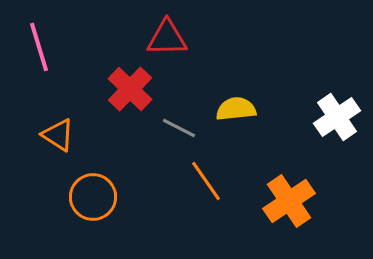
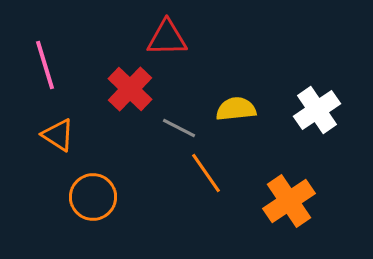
pink line: moved 6 px right, 18 px down
white cross: moved 20 px left, 7 px up
orange line: moved 8 px up
